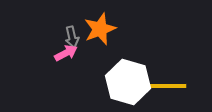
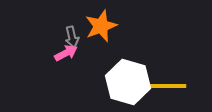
orange star: moved 1 px right, 3 px up
